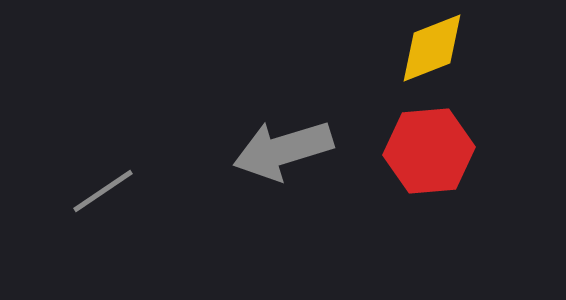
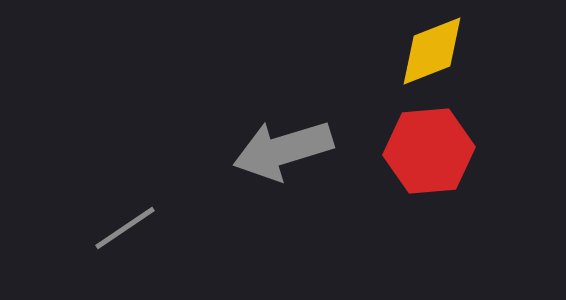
yellow diamond: moved 3 px down
gray line: moved 22 px right, 37 px down
